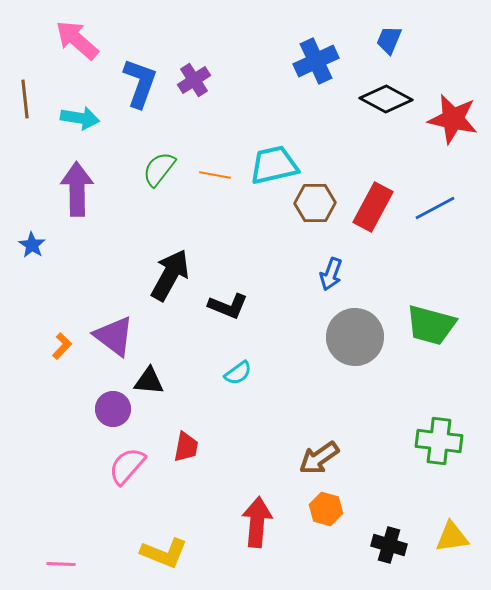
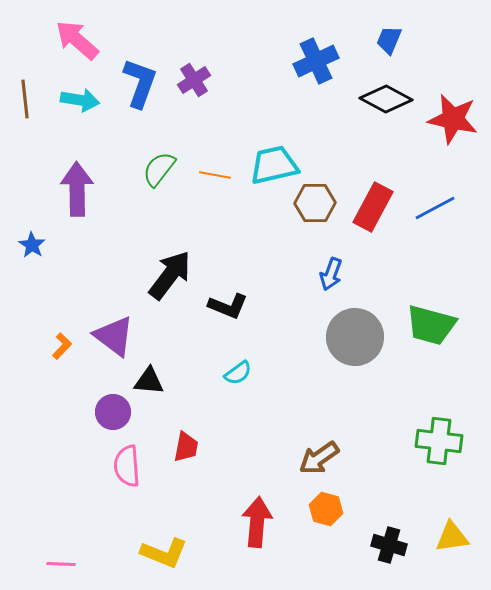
cyan arrow: moved 18 px up
black arrow: rotated 8 degrees clockwise
purple circle: moved 3 px down
pink semicircle: rotated 45 degrees counterclockwise
